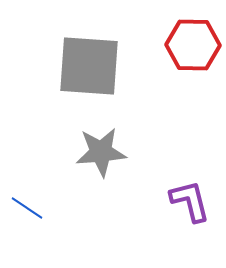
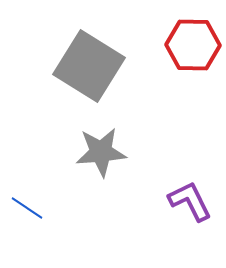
gray square: rotated 28 degrees clockwise
purple L-shape: rotated 12 degrees counterclockwise
